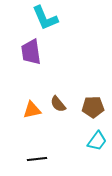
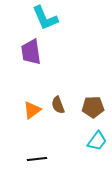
brown semicircle: moved 1 px down; rotated 18 degrees clockwise
orange triangle: rotated 24 degrees counterclockwise
